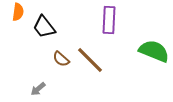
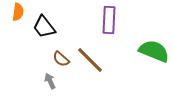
gray arrow: moved 12 px right, 8 px up; rotated 105 degrees clockwise
